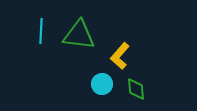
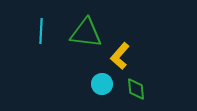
green triangle: moved 7 px right, 2 px up
